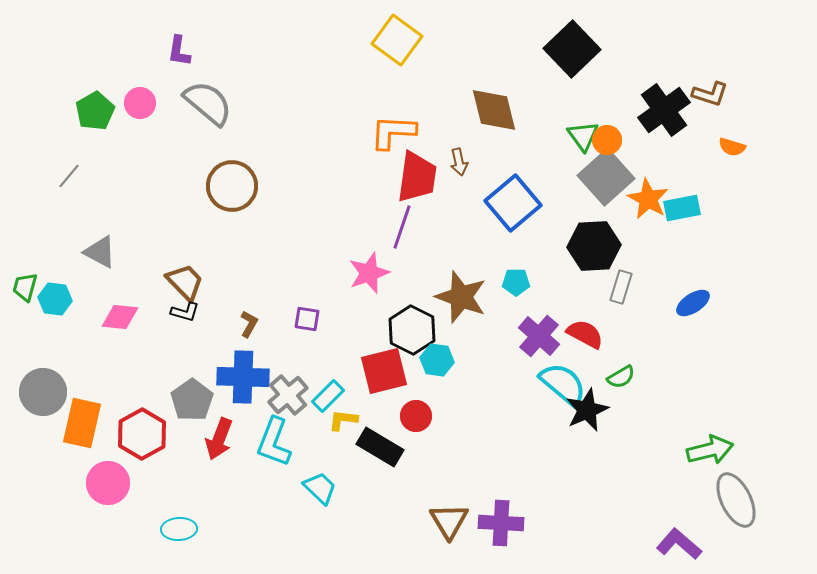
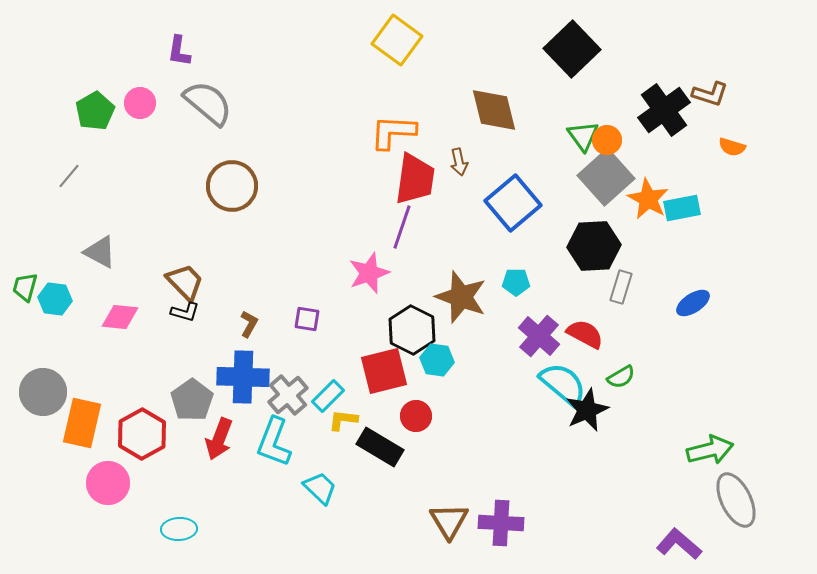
red trapezoid at (417, 177): moved 2 px left, 2 px down
